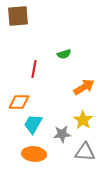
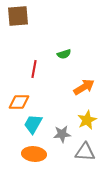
yellow star: moved 4 px right; rotated 12 degrees clockwise
